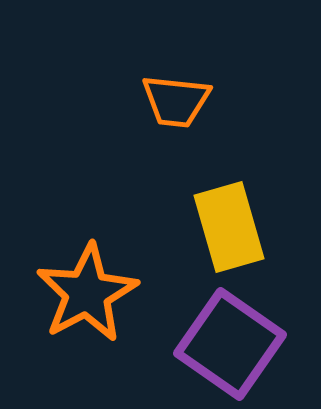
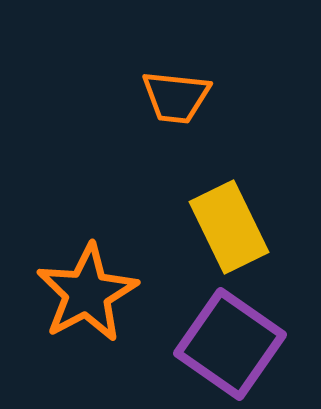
orange trapezoid: moved 4 px up
yellow rectangle: rotated 10 degrees counterclockwise
